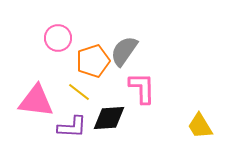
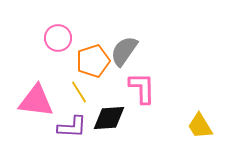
yellow line: rotated 20 degrees clockwise
